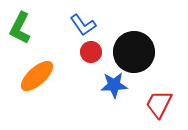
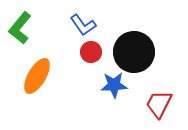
green L-shape: rotated 12 degrees clockwise
orange ellipse: rotated 18 degrees counterclockwise
